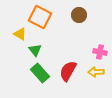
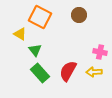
yellow arrow: moved 2 px left
